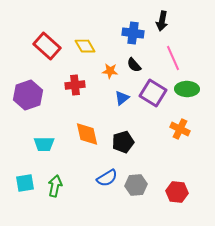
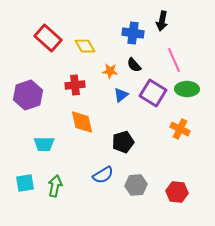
red rectangle: moved 1 px right, 8 px up
pink line: moved 1 px right, 2 px down
blue triangle: moved 1 px left, 3 px up
orange diamond: moved 5 px left, 12 px up
blue semicircle: moved 4 px left, 3 px up
